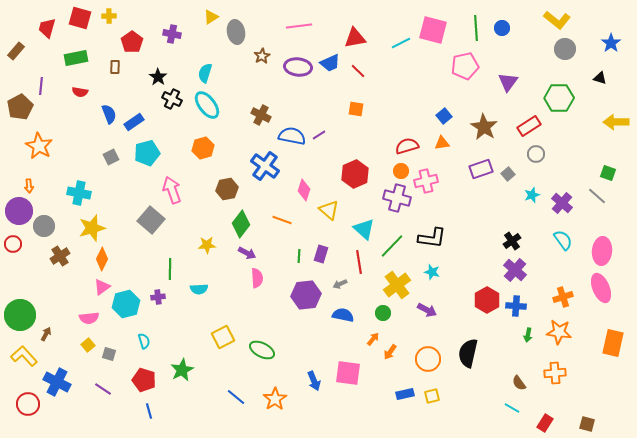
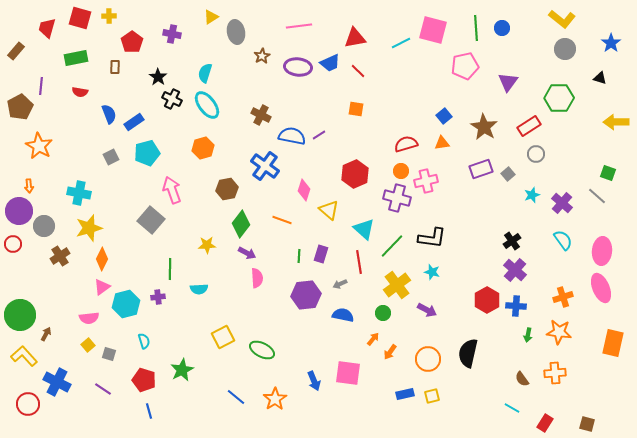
yellow L-shape at (557, 20): moved 5 px right, 1 px up
red semicircle at (407, 146): moved 1 px left, 2 px up
yellow star at (92, 228): moved 3 px left
brown semicircle at (519, 383): moved 3 px right, 4 px up
